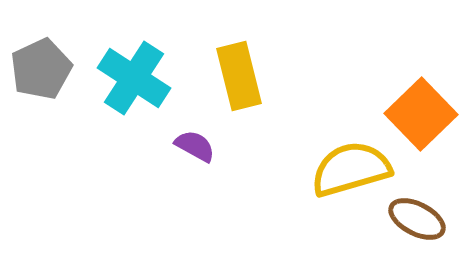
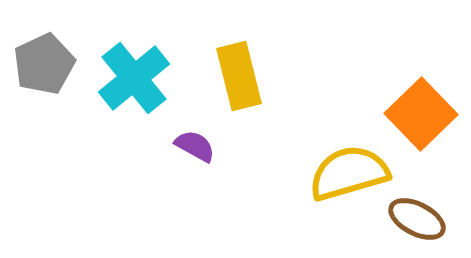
gray pentagon: moved 3 px right, 5 px up
cyan cross: rotated 18 degrees clockwise
yellow semicircle: moved 2 px left, 4 px down
